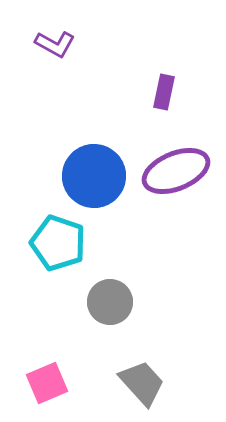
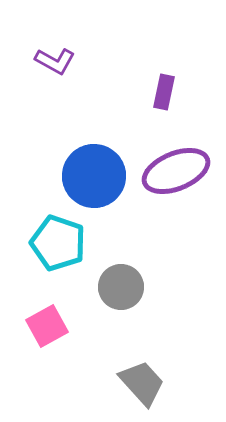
purple L-shape: moved 17 px down
gray circle: moved 11 px right, 15 px up
pink square: moved 57 px up; rotated 6 degrees counterclockwise
